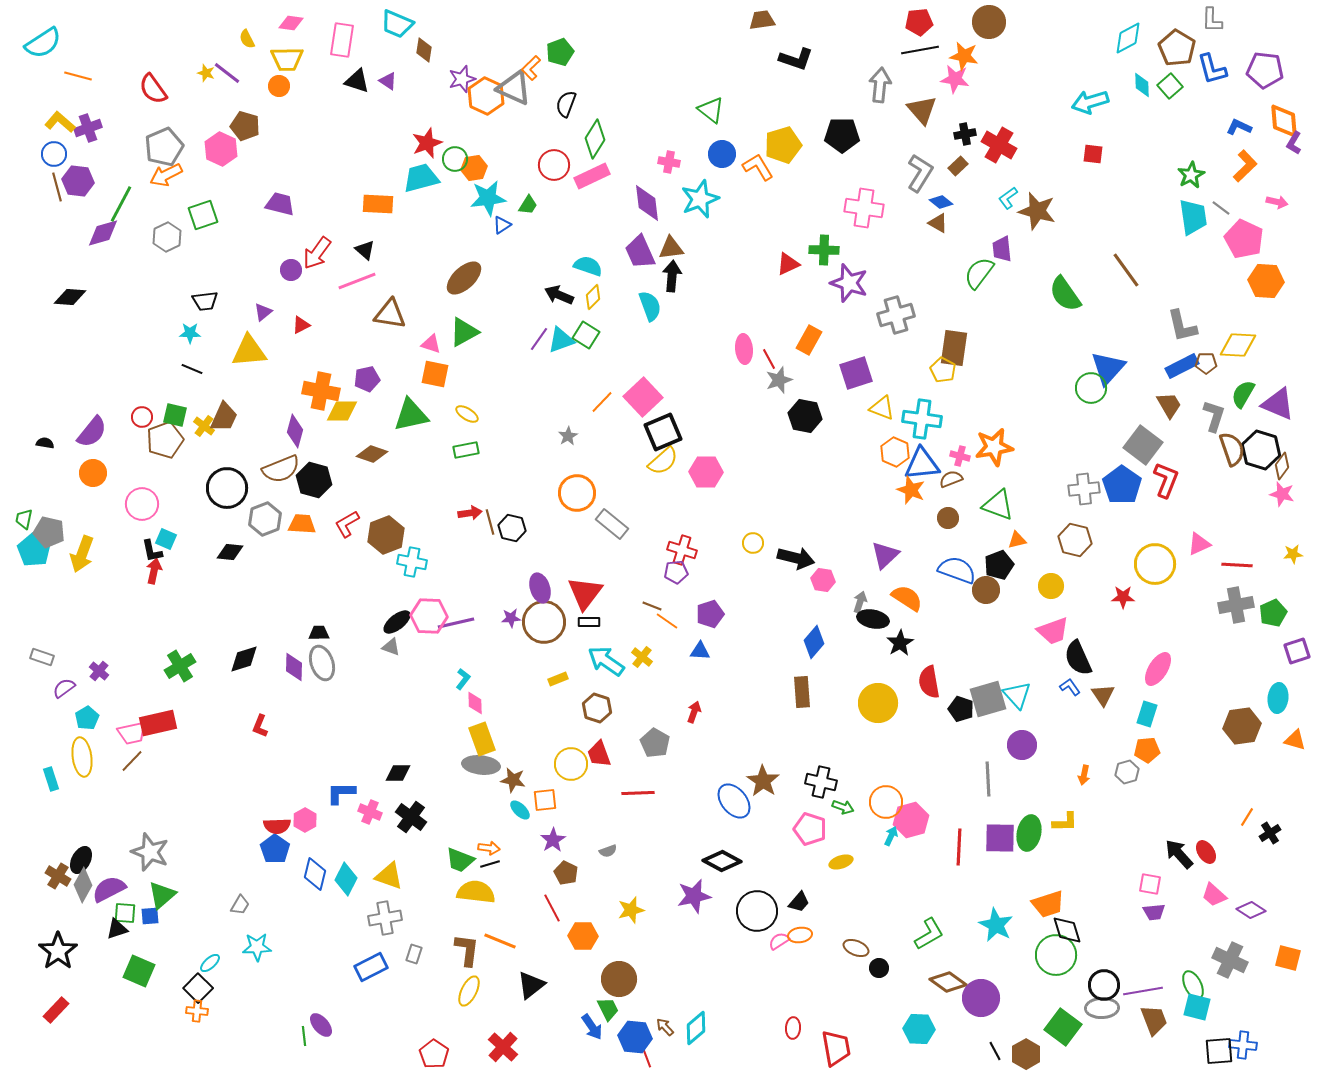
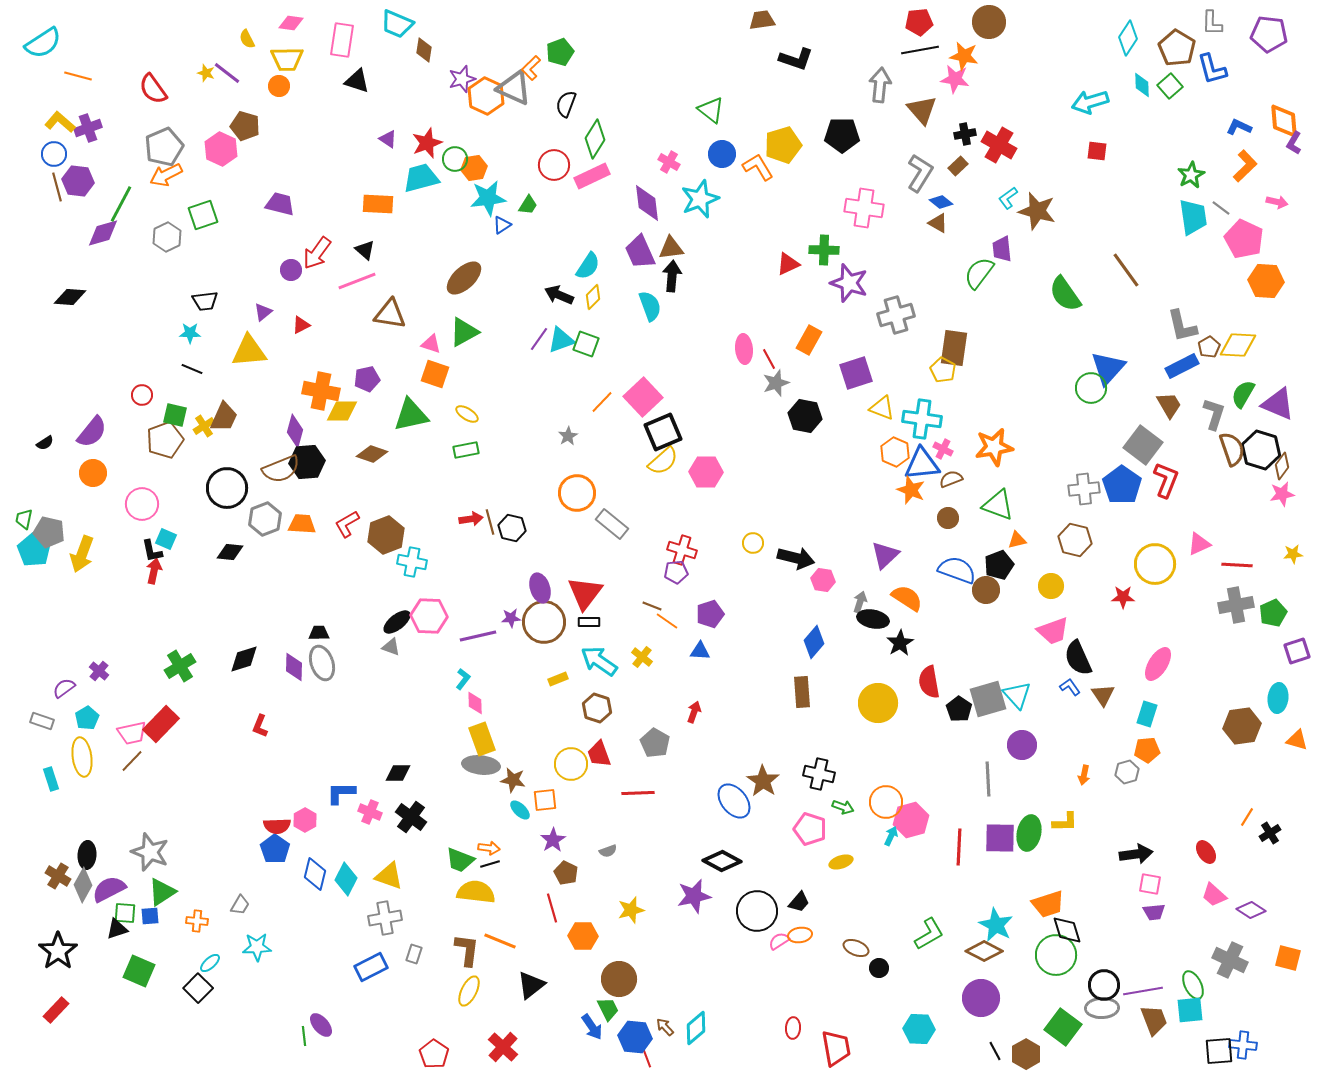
gray L-shape at (1212, 20): moved 3 px down
cyan diamond at (1128, 38): rotated 28 degrees counterclockwise
purple pentagon at (1265, 70): moved 4 px right, 36 px up
purple triangle at (388, 81): moved 58 px down
red square at (1093, 154): moved 4 px right, 3 px up
pink cross at (669, 162): rotated 20 degrees clockwise
cyan semicircle at (588, 266): rotated 104 degrees clockwise
green square at (586, 335): moved 9 px down; rotated 12 degrees counterclockwise
brown pentagon at (1206, 363): moved 3 px right, 16 px up; rotated 30 degrees counterclockwise
orange square at (435, 374): rotated 8 degrees clockwise
gray star at (779, 380): moved 3 px left, 3 px down
gray L-shape at (1214, 416): moved 2 px up
red circle at (142, 417): moved 22 px up
yellow cross at (204, 426): rotated 20 degrees clockwise
black semicircle at (45, 443): rotated 138 degrees clockwise
pink cross at (960, 456): moved 17 px left, 7 px up; rotated 12 degrees clockwise
black hexagon at (314, 480): moved 7 px left, 18 px up; rotated 20 degrees counterclockwise
pink star at (1282, 494): rotated 25 degrees counterclockwise
red arrow at (470, 513): moved 1 px right, 6 px down
purple line at (456, 623): moved 22 px right, 13 px down
gray rectangle at (42, 657): moved 64 px down
cyan arrow at (606, 661): moved 7 px left
pink ellipse at (1158, 669): moved 5 px up
black pentagon at (961, 709): moved 2 px left; rotated 15 degrees clockwise
red rectangle at (158, 723): moved 3 px right, 1 px down; rotated 33 degrees counterclockwise
orange triangle at (1295, 740): moved 2 px right
black cross at (821, 782): moved 2 px left, 8 px up
black arrow at (1179, 854): moved 43 px left; rotated 124 degrees clockwise
black ellipse at (81, 860): moved 6 px right, 5 px up; rotated 24 degrees counterclockwise
green triangle at (162, 895): moved 3 px up; rotated 8 degrees clockwise
red line at (552, 908): rotated 12 degrees clockwise
brown diamond at (948, 982): moved 36 px right, 31 px up; rotated 9 degrees counterclockwise
cyan square at (1197, 1007): moved 7 px left, 3 px down; rotated 20 degrees counterclockwise
orange cross at (197, 1011): moved 90 px up
